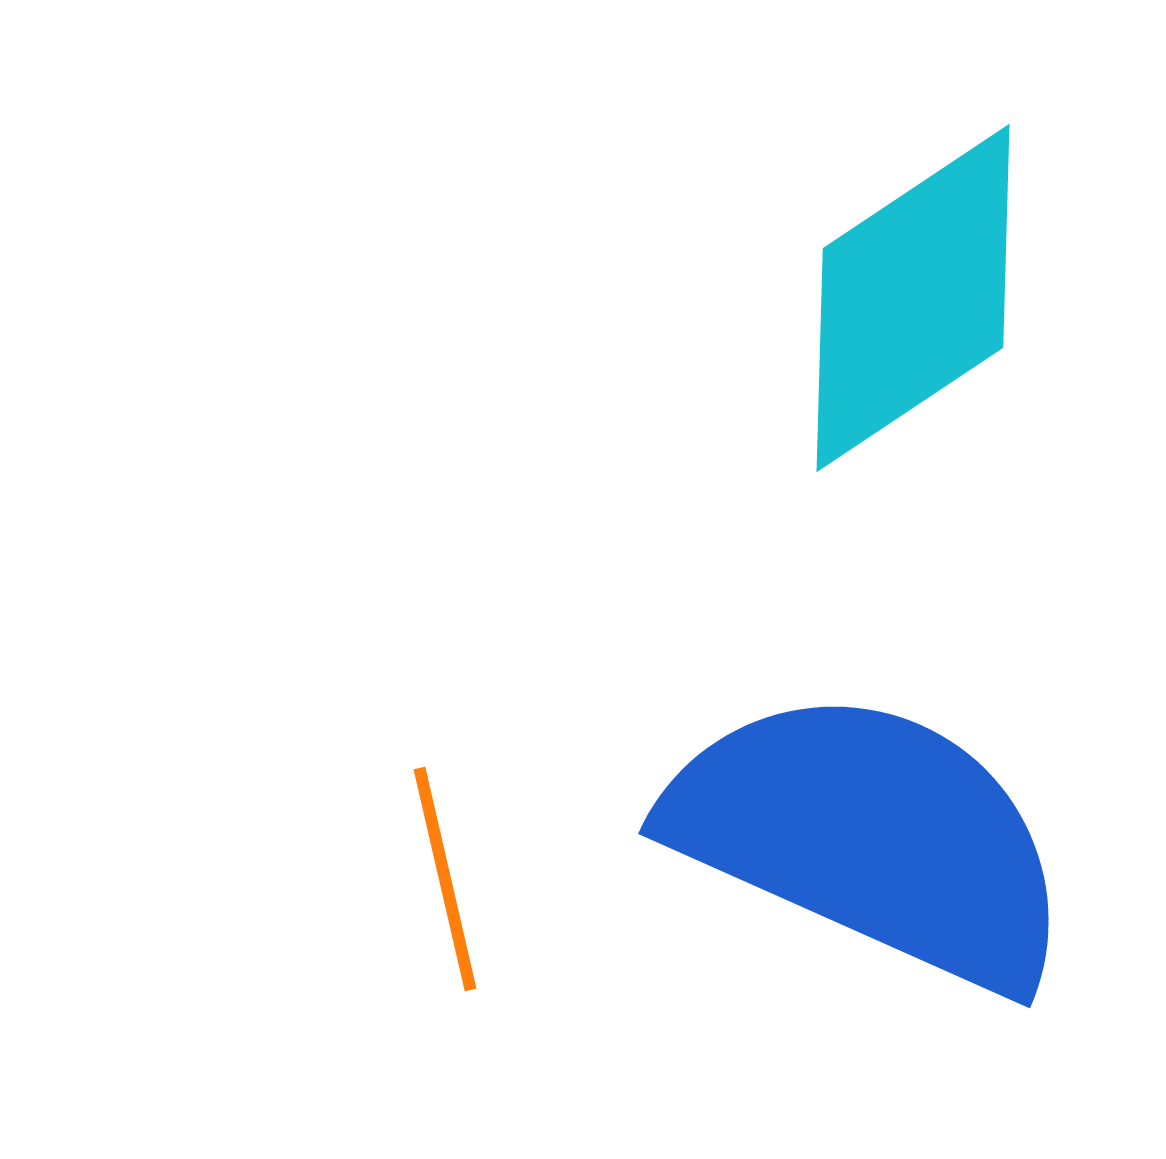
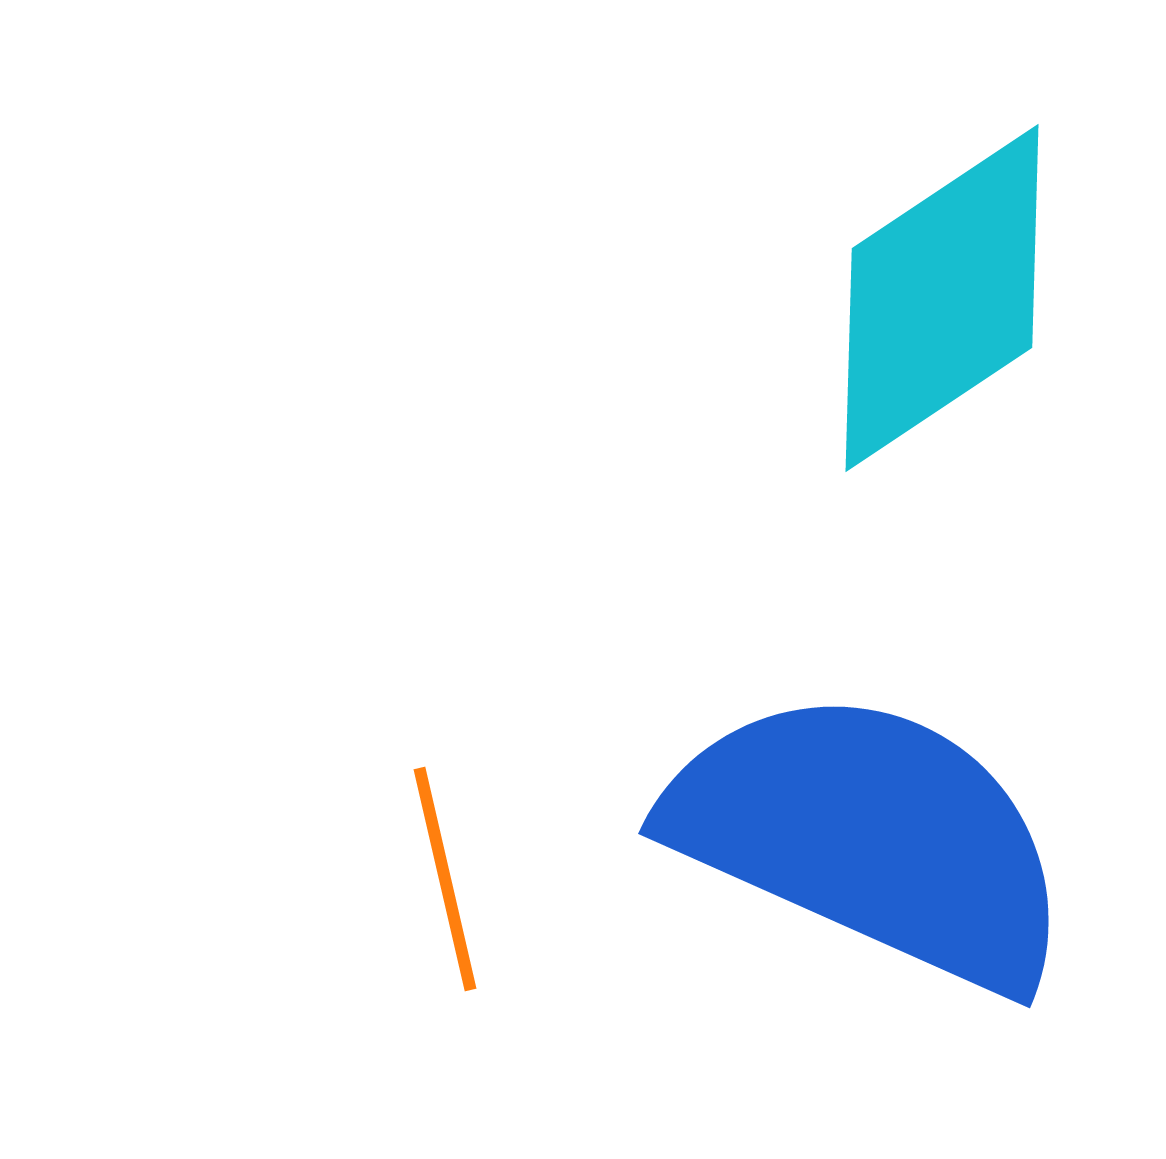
cyan diamond: moved 29 px right
